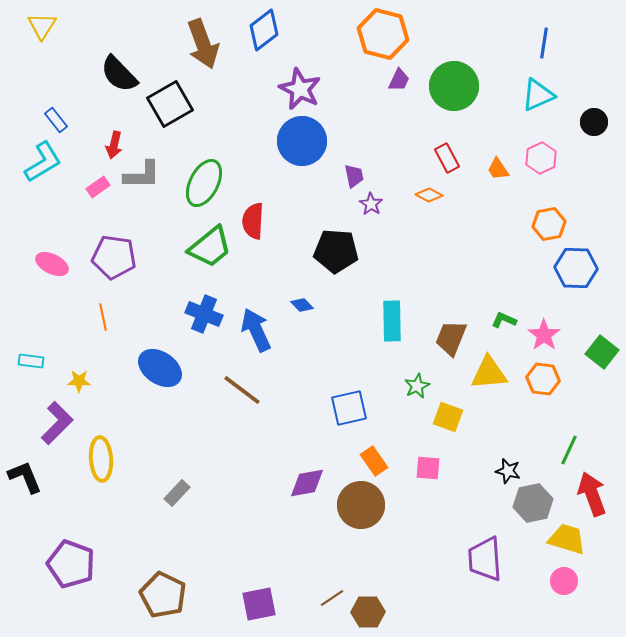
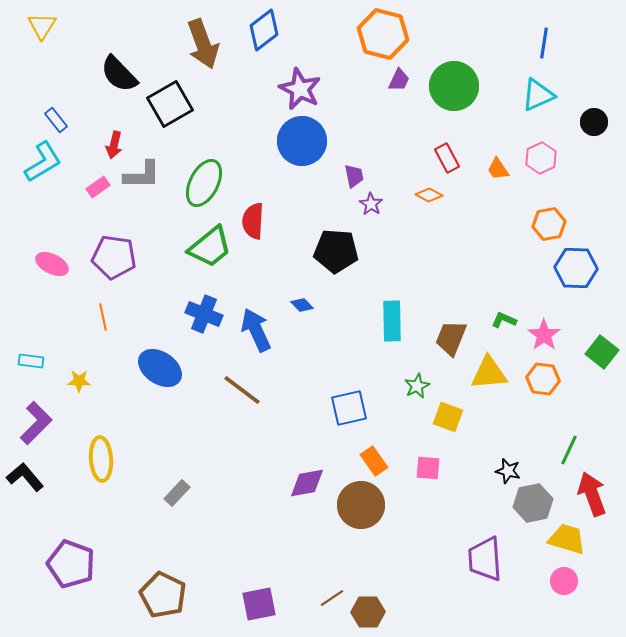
purple L-shape at (57, 423): moved 21 px left
black L-shape at (25, 477): rotated 18 degrees counterclockwise
